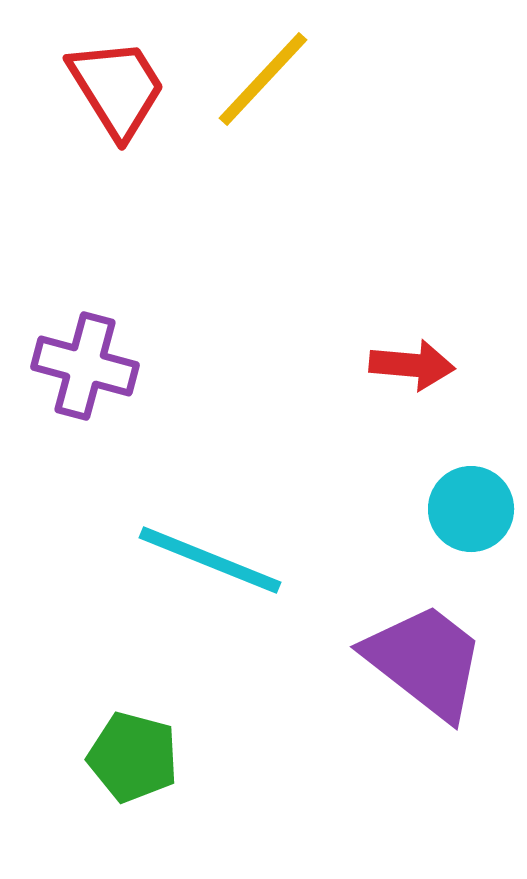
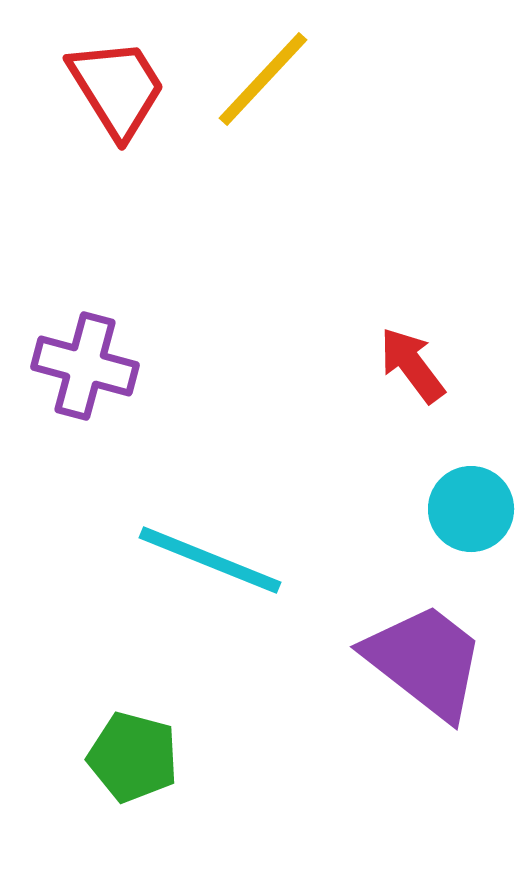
red arrow: rotated 132 degrees counterclockwise
